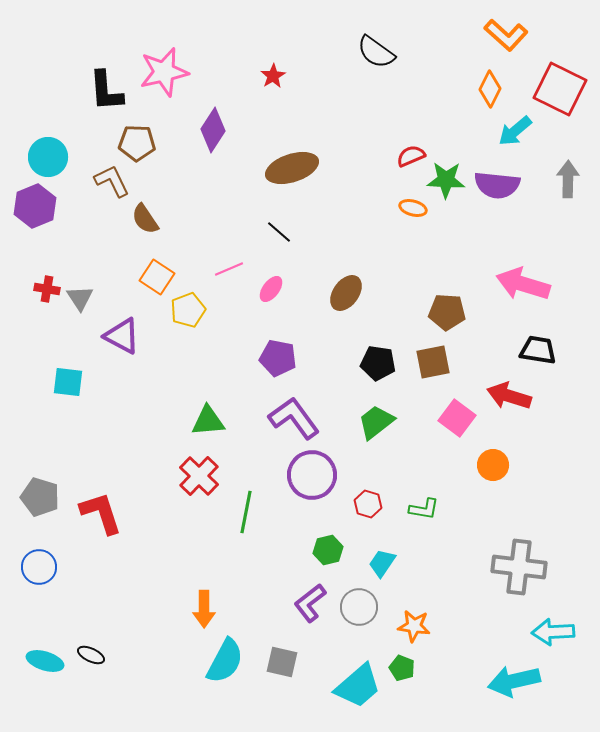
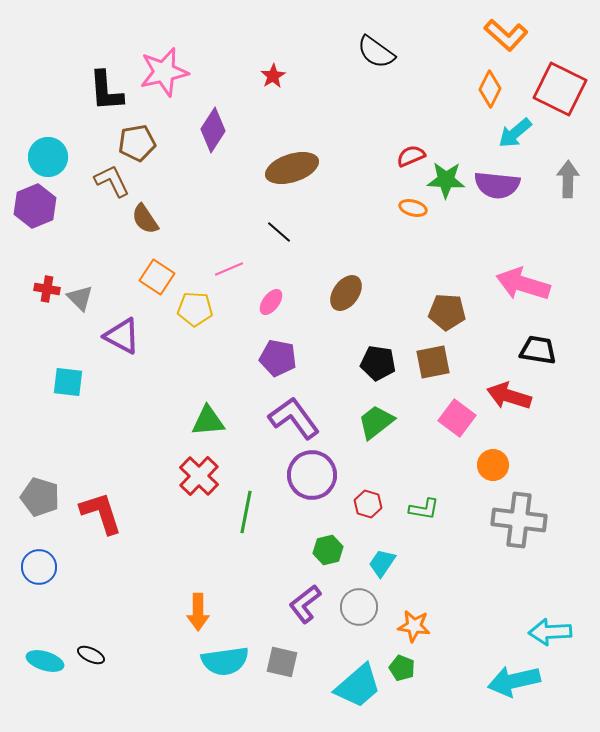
cyan arrow at (515, 131): moved 2 px down
brown pentagon at (137, 143): rotated 12 degrees counterclockwise
pink ellipse at (271, 289): moved 13 px down
gray triangle at (80, 298): rotated 12 degrees counterclockwise
yellow pentagon at (188, 310): moved 7 px right, 1 px up; rotated 24 degrees clockwise
gray cross at (519, 567): moved 47 px up
purple L-shape at (310, 603): moved 5 px left, 1 px down
orange arrow at (204, 609): moved 6 px left, 3 px down
cyan arrow at (553, 632): moved 3 px left
cyan semicircle at (225, 661): rotated 54 degrees clockwise
